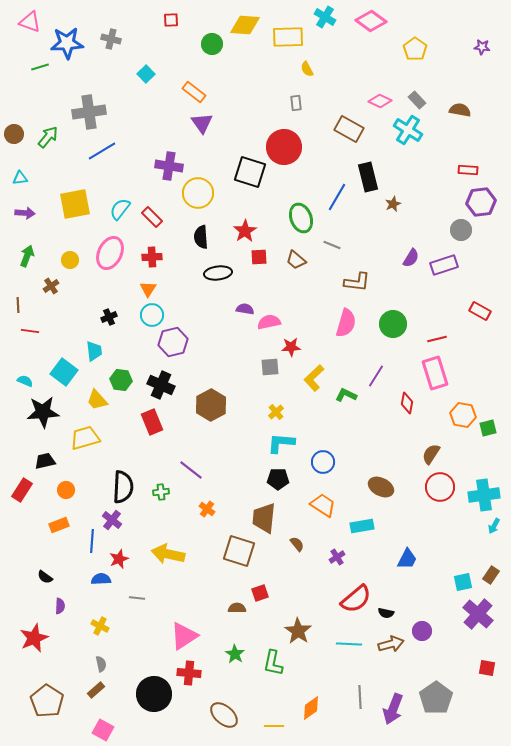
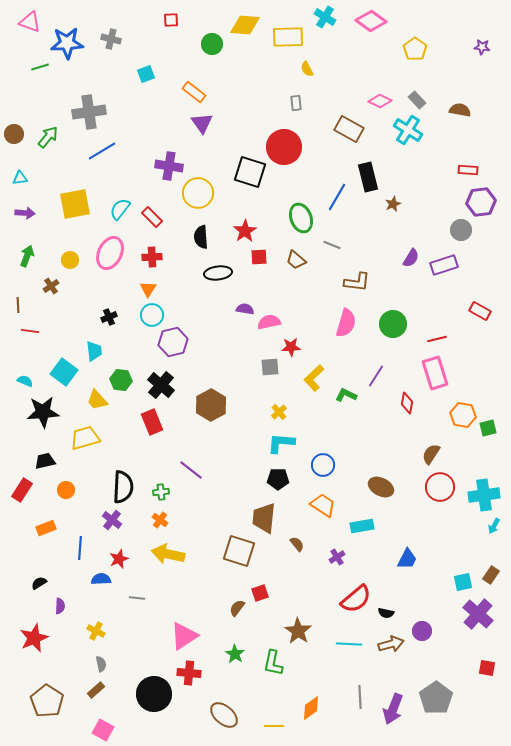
cyan square at (146, 74): rotated 24 degrees clockwise
black cross at (161, 385): rotated 16 degrees clockwise
yellow cross at (276, 412): moved 3 px right
blue circle at (323, 462): moved 3 px down
orange cross at (207, 509): moved 47 px left, 11 px down
orange rectangle at (59, 525): moved 13 px left, 3 px down
blue line at (92, 541): moved 12 px left, 7 px down
black semicircle at (45, 577): moved 6 px left, 6 px down; rotated 112 degrees clockwise
brown semicircle at (237, 608): rotated 54 degrees counterclockwise
yellow cross at (100, 626): moved 4 px left, 5 px down
